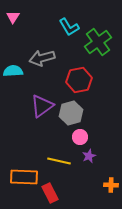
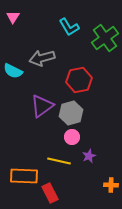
green cross: moved 7 px right, 4 px up
cyan semicircle: rotated 150 degrees counterclockwise
pink circle: moved 8 px left
orange rectangle: moved 1 px up
